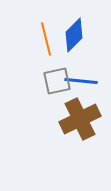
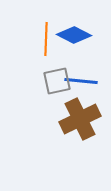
blue diamond: rotated 72 degrees clockwise
orange line: rotated 16 degrees clockwise
